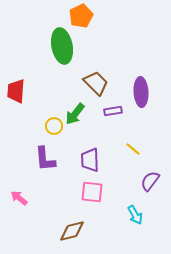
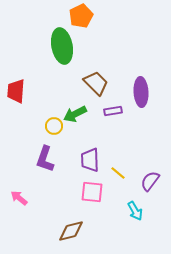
green arrow: rotated 25 degrees clockwise
yellow line: moved 15 px left, 24 px down
purple L-shape: rotated 24 degrees clockwise
cyan arrow: moved 4 px up
brown diamond: moved 1 px left
